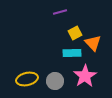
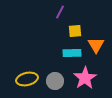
purple line: rotated 48 degrees counterclockwise
yellow square: moved 2 px up; rotated 24 degrees clockwise
orange triangle: moved 3 px right, 2 px down; rotated 12 degrees clockwise
pink star: moved 2 px down
